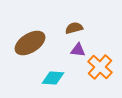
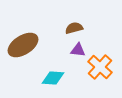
brown ellipse: moved 7 px left, 2 px down
